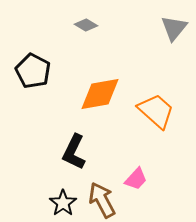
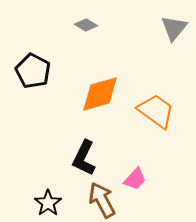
orange diamond: rotated 6 degrees counterclockwise
orange trapezoid: rotated 6 degrees counterclockwise
black L-shape: moved 10 px right, 6 px down
pink trapezoid: moved 1 px left
black star: moved 15 px left
